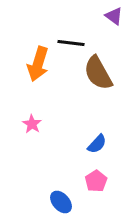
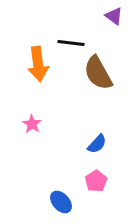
orange arrow: rotated 24 degrees counterclockwise
